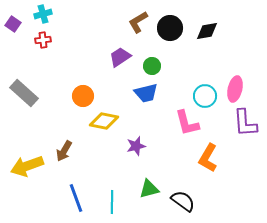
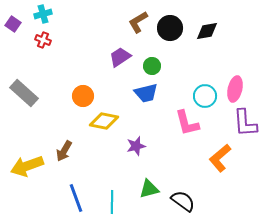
red cross: rotated 28 degrees clockwise
orange L-shape: moved 12 px right; rotated 20 degrees clockwise
